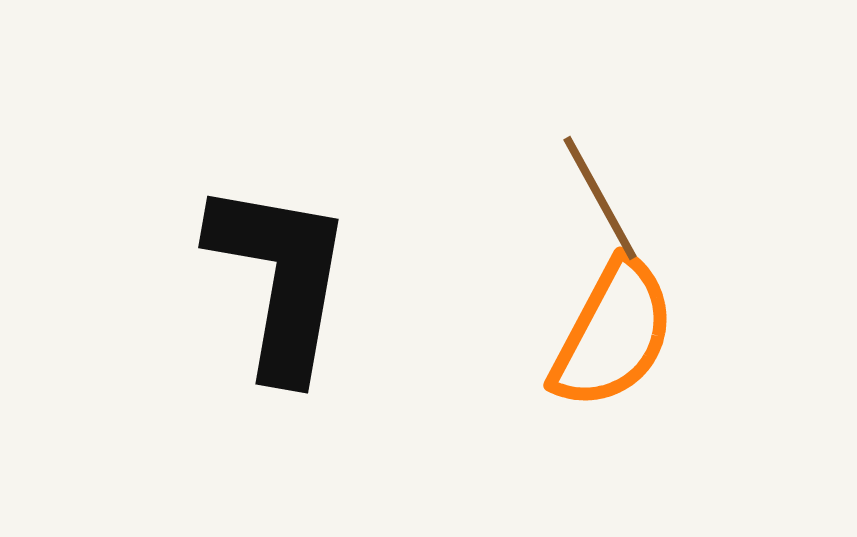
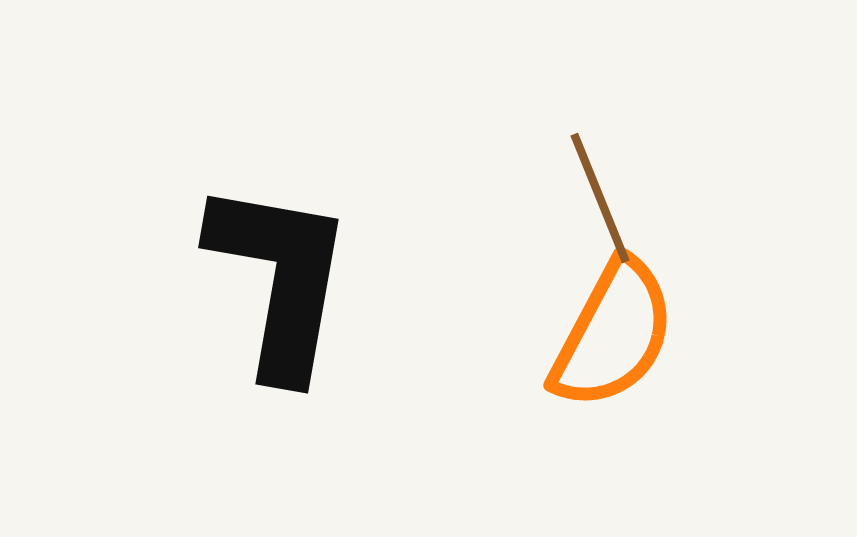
brown line: rotated 7 degrees clockwise
